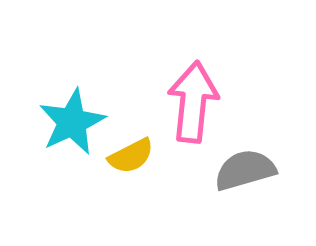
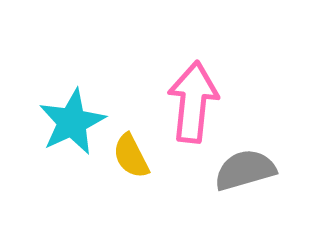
yellow semicircle: rotated 90 degrees clockwise
